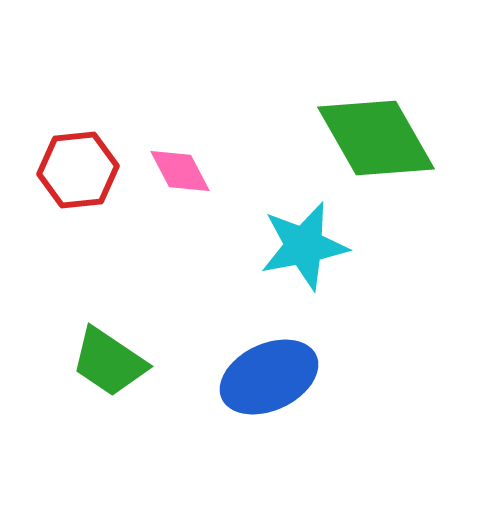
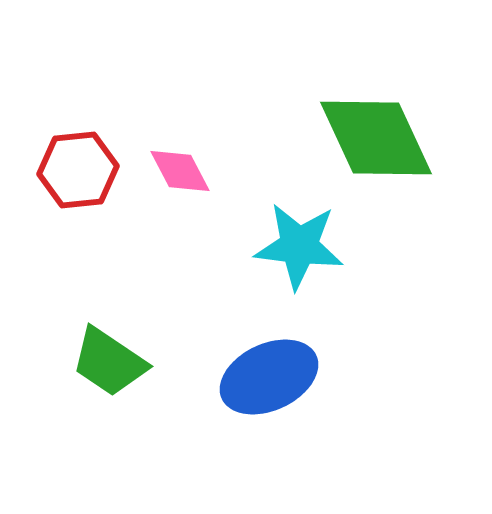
green diamond: rotated 5 degrees clockwise
cyan star: moved 5 px left; rotated 18 degrees clockwise
